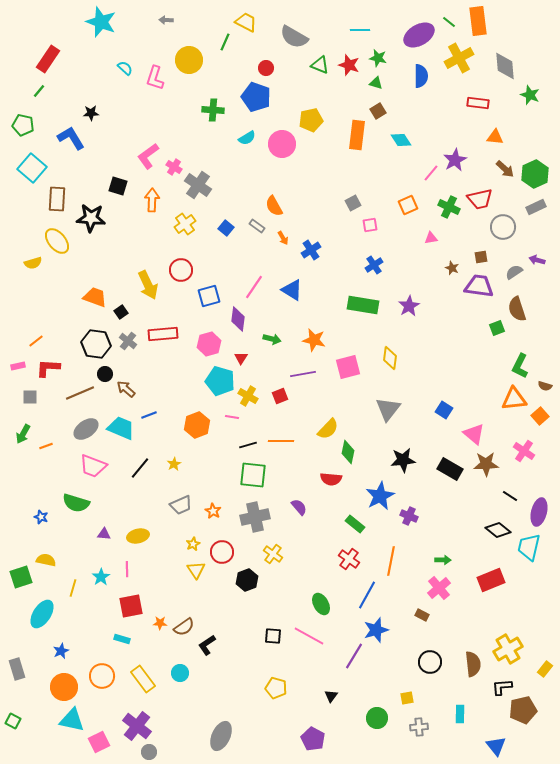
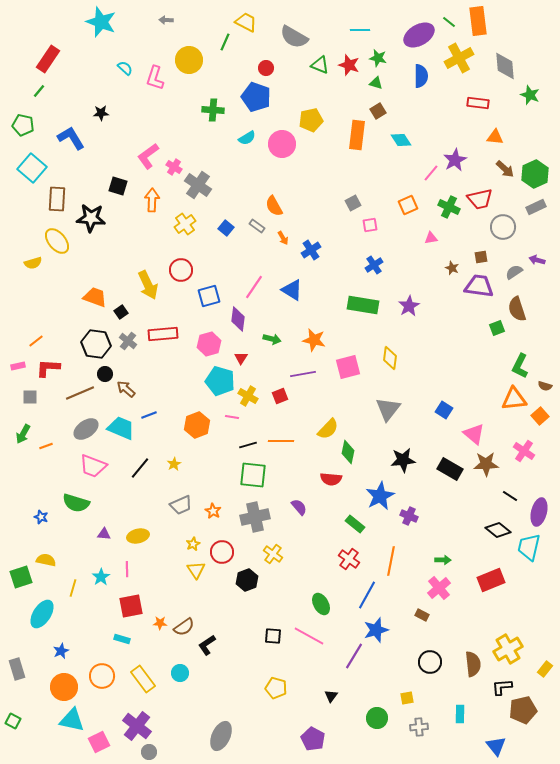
black star at (91, 113): moved 10 px right
